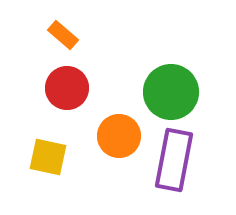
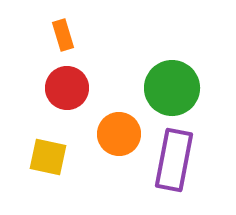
orange rectangle: rotated 32 degrees clockwise
green circle: moved 1 px right, 4 px up
orange circle: moved 2 px up
